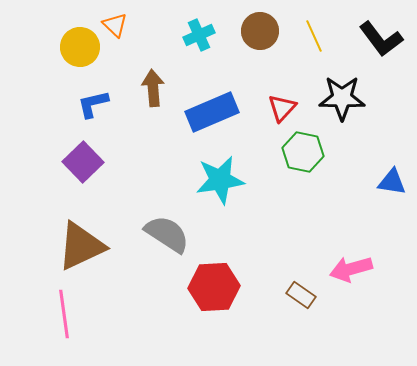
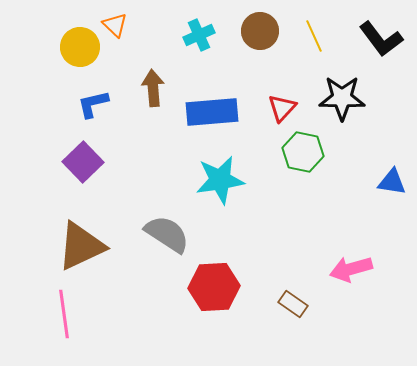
blue rectangle: rotated 18 degrees clockwise
brown rectangle: moved 8 px left, 9 px down
